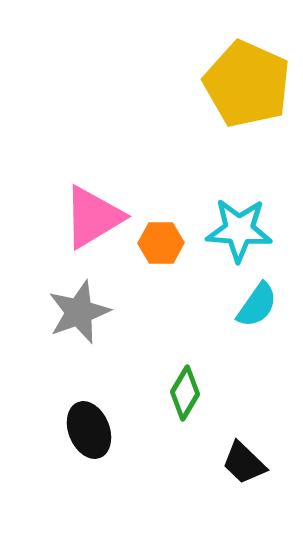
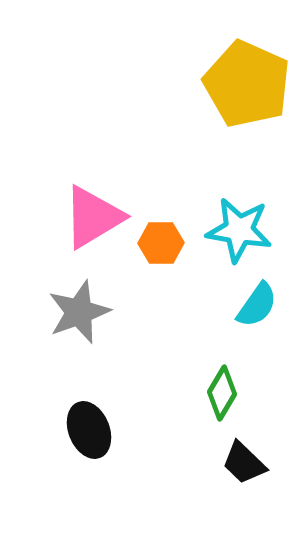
cyan star: rotated 6 degrees clockwise
green diamond: moved 37 px right
